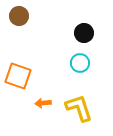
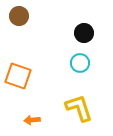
orange arrow: moved 11 px left, 17 px down
